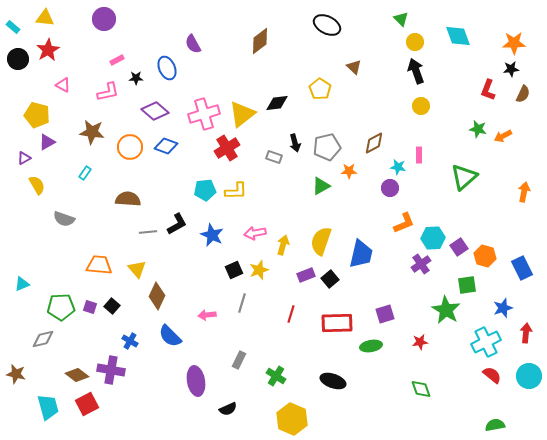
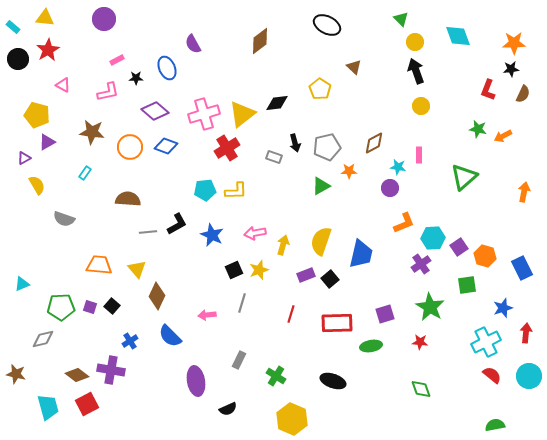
green star at (446, 310): moved 16 px left, 3 px up
blue cross at (130, 341): rotated 28 degrees clockwise
red star at (420, 342): rotated 14 degrees clockwise
